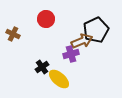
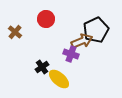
brown cross: moved 2 px right, 2 px up; rotated 16 degrees clockwise
purple cross: rotated 35 degrees clockwise
